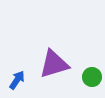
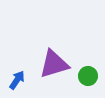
green circle: moved 4 px left, 1 px up
